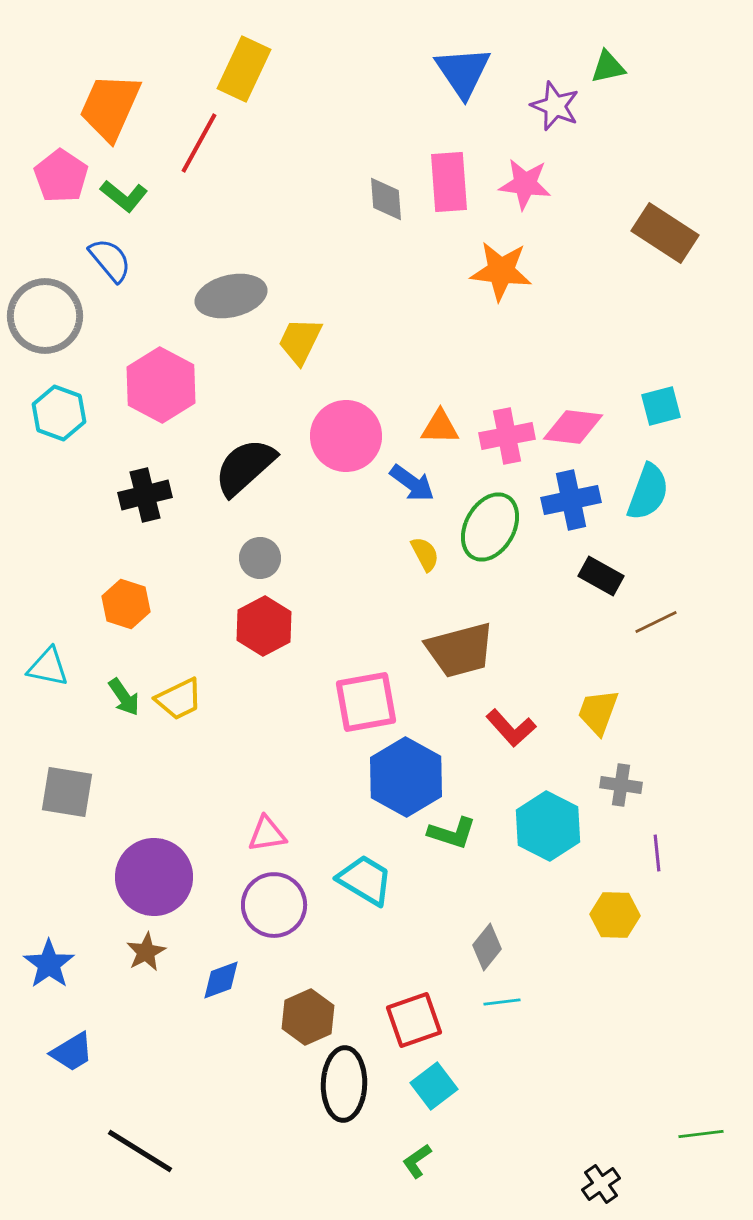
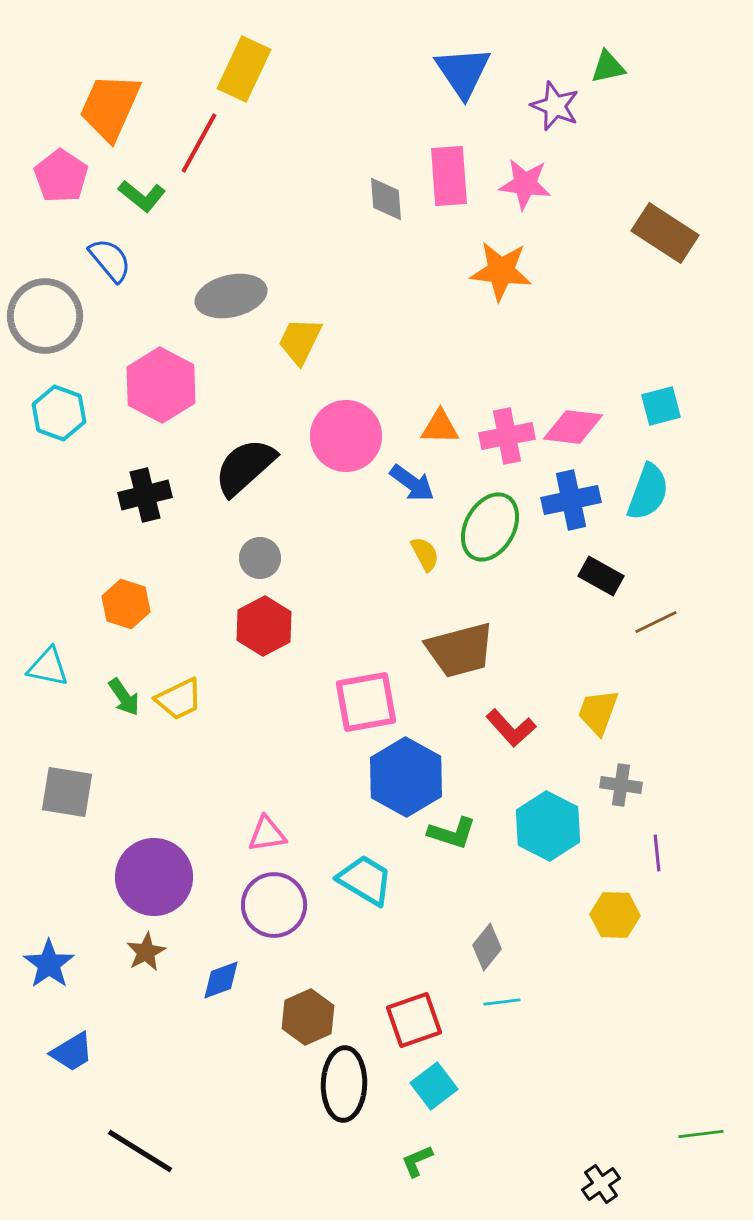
pink rectangle at (449, 182): moved 6 px up
green L-shape at (124, 196): moved 18 px right
green L-shape at (417, 1161): rotated 12 degrees clockwise
